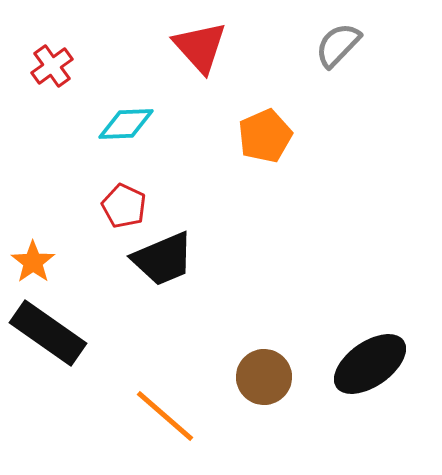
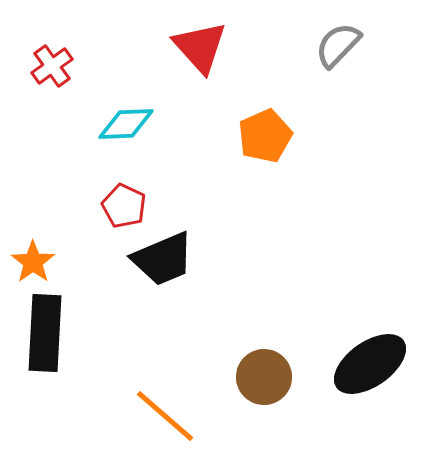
black rectangle: moved 3 px left; rotated 58 degrees clockwise
